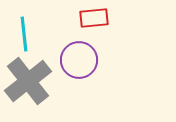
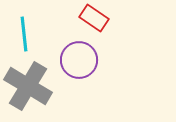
red rectangle: rotated 40 degrees clockwise
gray cross: moved 5 px down; rotated 21 degrees counterclockwise
